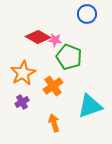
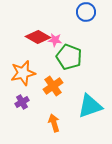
blue circle: moved 1 px left, 2 px up
orange star: rotated 15 degrees clockwise
